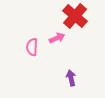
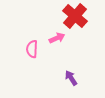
pink semicircle: moved 2 px down
purple arrow: rotated 21 degrees counterclockwise
